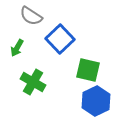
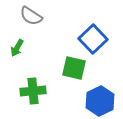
blue square: moved 33 px right
green square: moved 14 px left, 2 px up
green cross: moved 9 px down; rotated 35 degrees counterclockwise
blue hexagon: moved 4 px right
